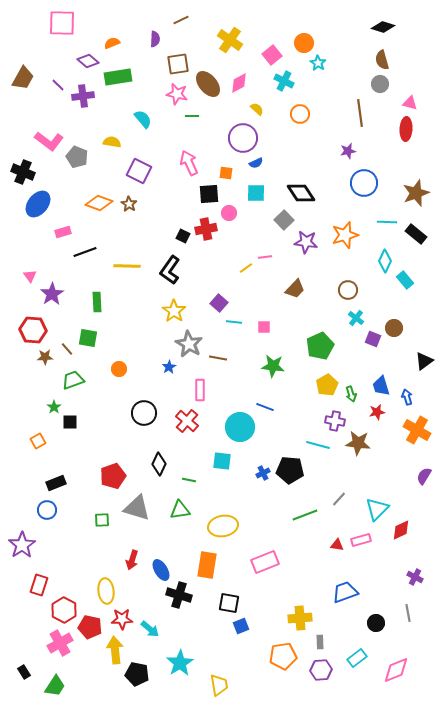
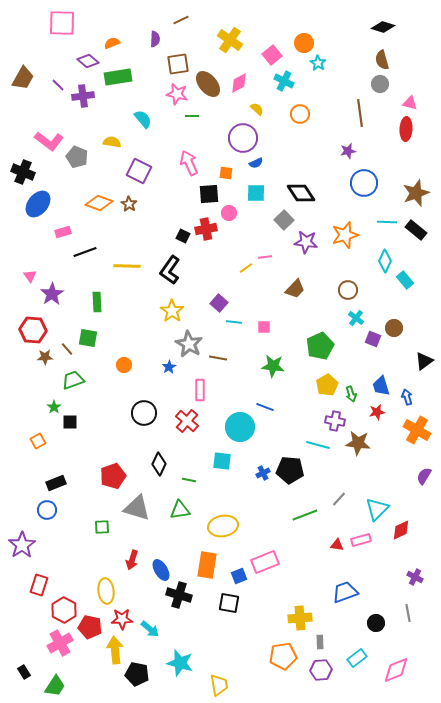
black rectangle at (416, 234): moved 4 px up
yellow star at (174, 311): moved 2 px left
orange circle at (119, 369): moved 5 px right, 4 px up
green square at (102, 520): moved 7 px down
blue square at (241, 626): moved 2 px left, 50 px up
cyan star at (180, 663): rotated 24 degrees counterclockwise
